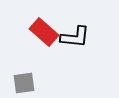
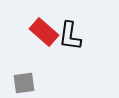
black L-shape: moved 5 px left, 1 px up; rotated 92 degrees clockwise
